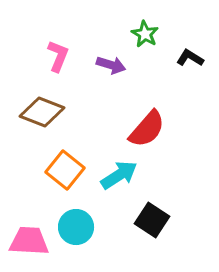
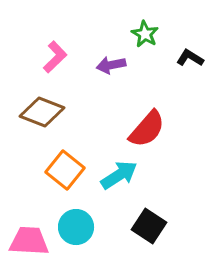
pink L-shape: moved 3 px left, 1 px down; rotated 24 degrees clockwise
purple arrow: rotated 152 degrees clockwise
black square: moved 3 px left, 6 px down
